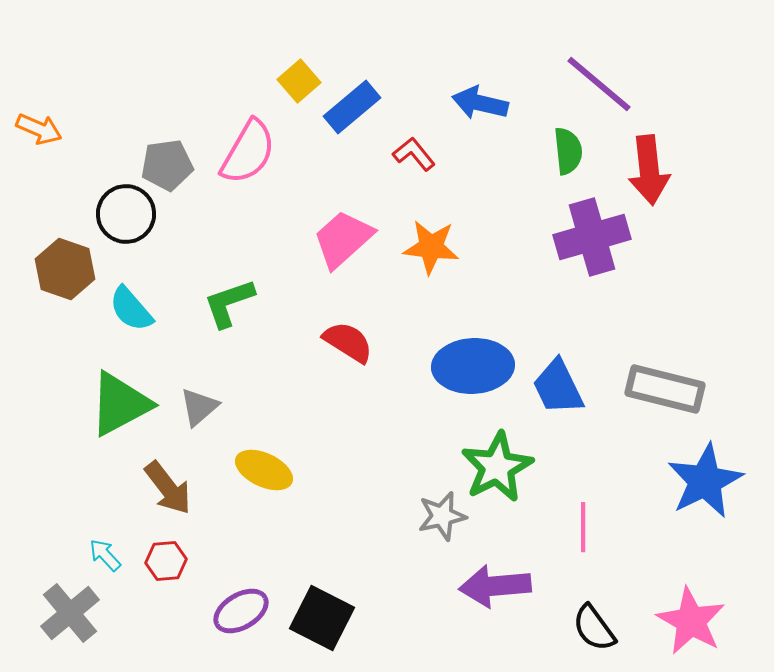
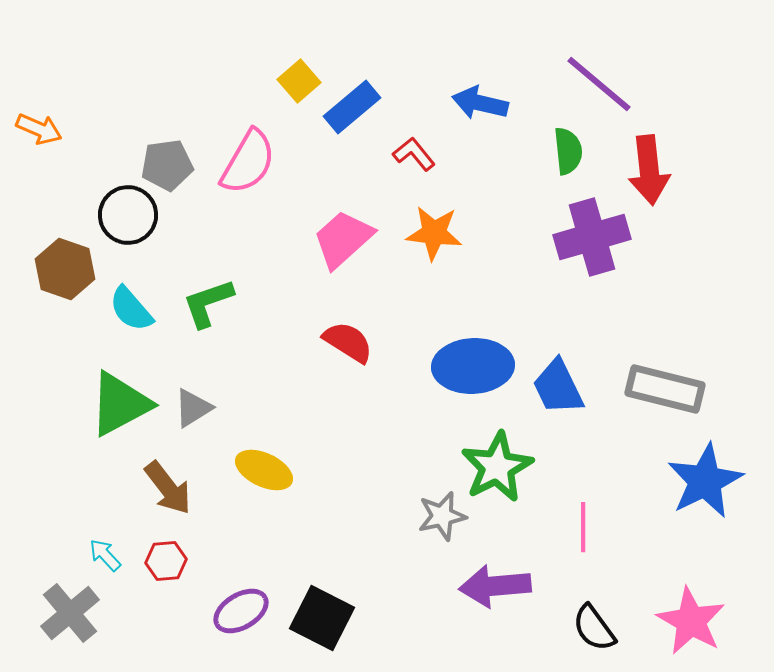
pink semicircle: moved 10 px down
black circle: moved 2 px right, 1 px down
orange star: moved 3 px right, 14 px up
green L-shape: moved 21 px left
gray triangle: moved 6 px left, 1 px down; rotated 9 degrees clockwise
